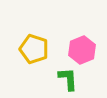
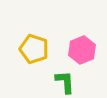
green L-shape: moved 3 px left, 3 px down
